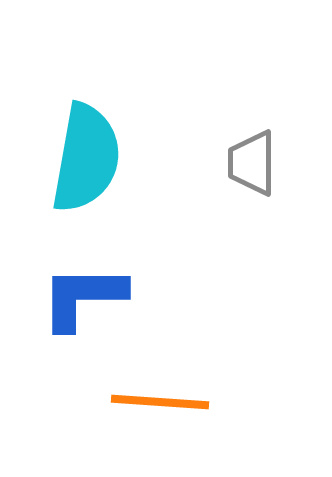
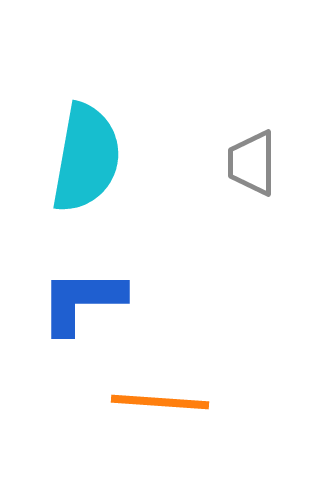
blue L-shape: moved 1 px left, 4 px down
